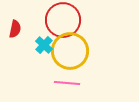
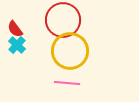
red semicircle: rotated 132 degrees clockwise
cyan cross: moved 27 px left
